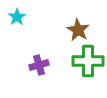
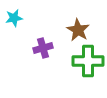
cyan star: moved 3 px left, 1 px down; rotated 24 degrees clockwise
purple cross: moved 4 px right, 17 px up
